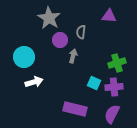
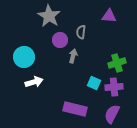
gray star: moved 2 px up
